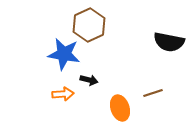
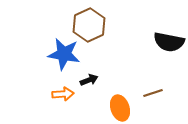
black arrow: rotated 36 degrees counterclockwise
